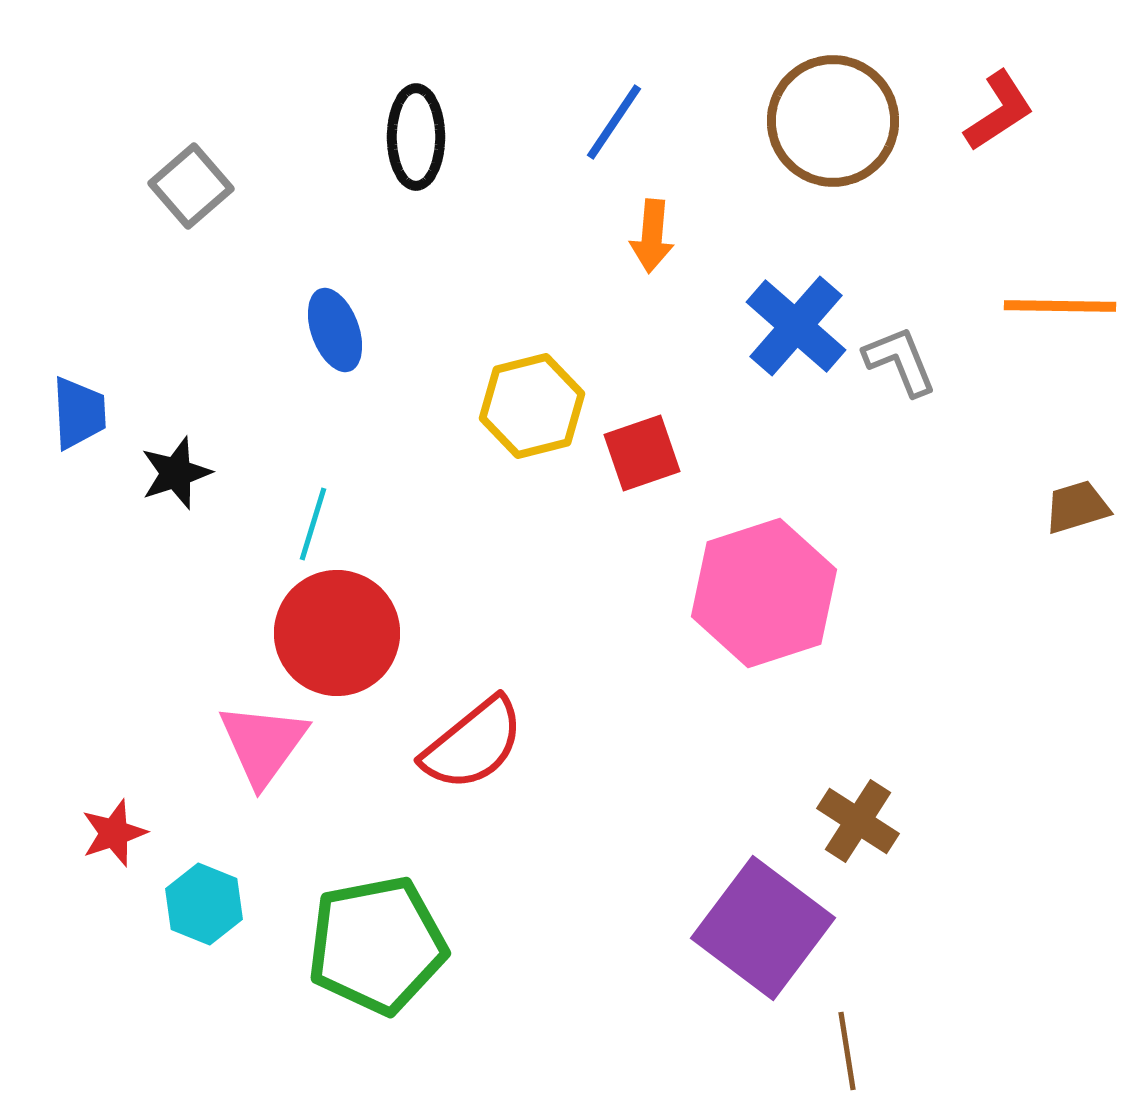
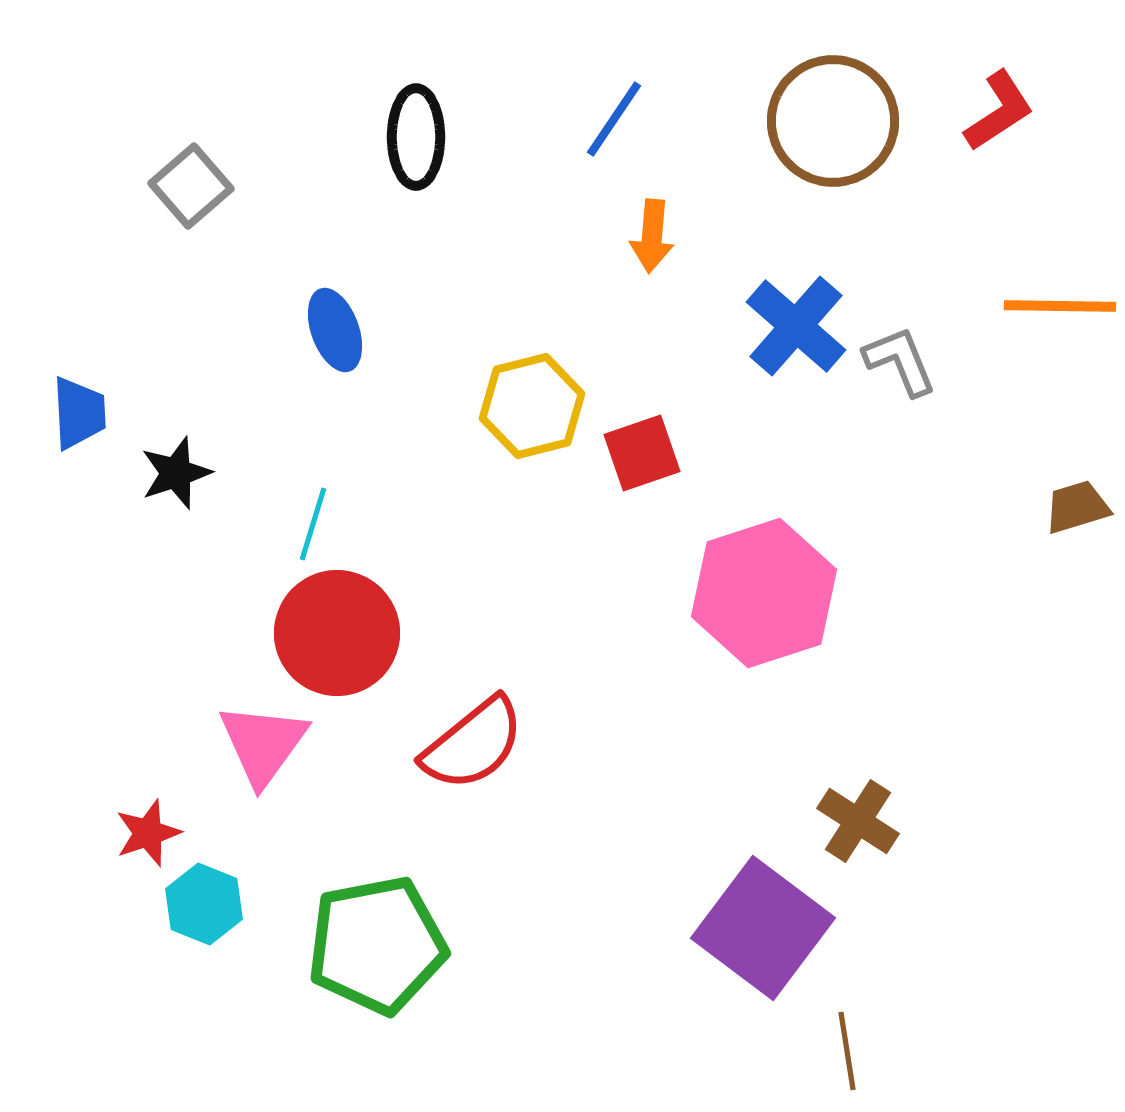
blue line: moved 3 px up
red star: moved 34 px right
